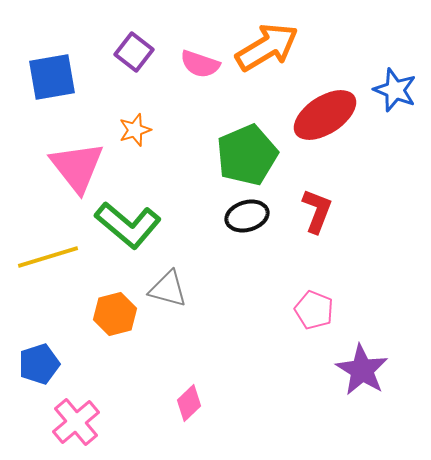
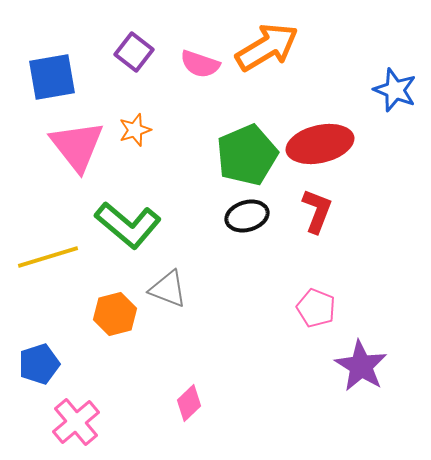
red ellipse: moved 5 px left, 29 px down; rotated 20 degrees clockwise
pink triangle: moved 21 px up
gray triangle: rotated 6 degrees clockwise
pink pentagon: moved 2 px right, 2 px up
purple star: moved 1 px left, 4 px up
